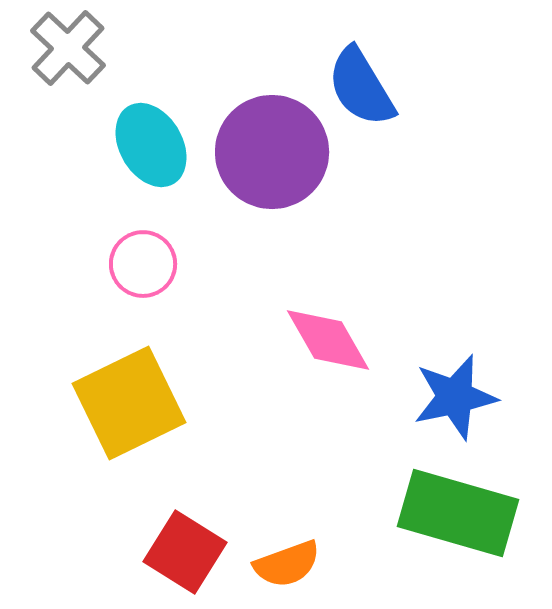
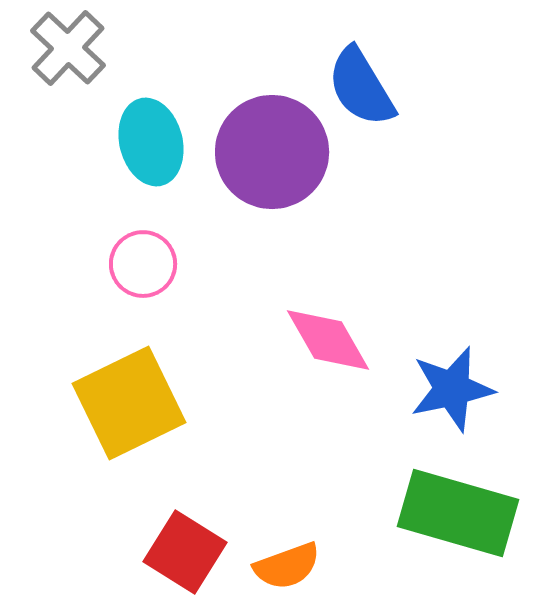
cyan ellipse: moved 3 px up; rotated 16 degrees clockwise
blue star: moved 3 px left, 8 px up
orange semicircle: moved 2 px down
